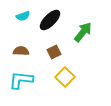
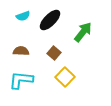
brown square: moved 1 px down; rotated 24 degrees counterclockwise
